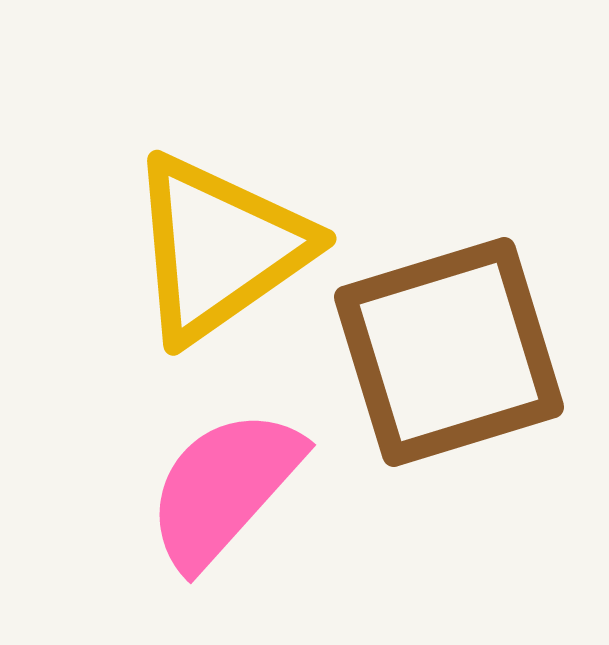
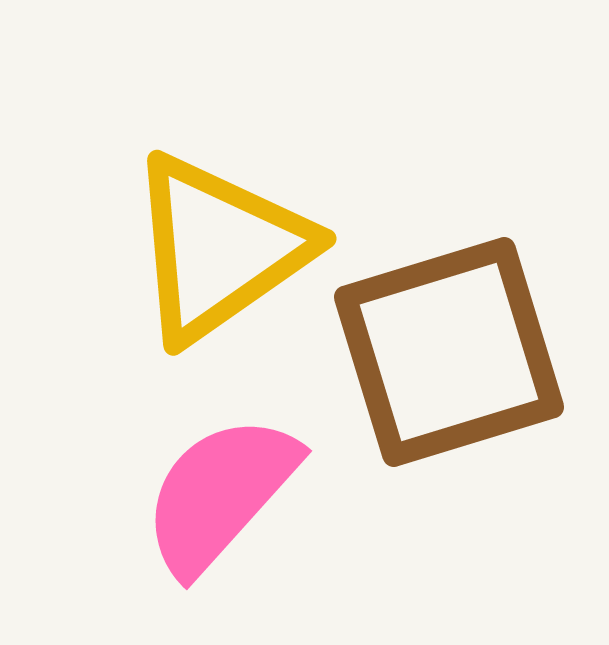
pink semicircle: moved 4 px left, 6 px down
